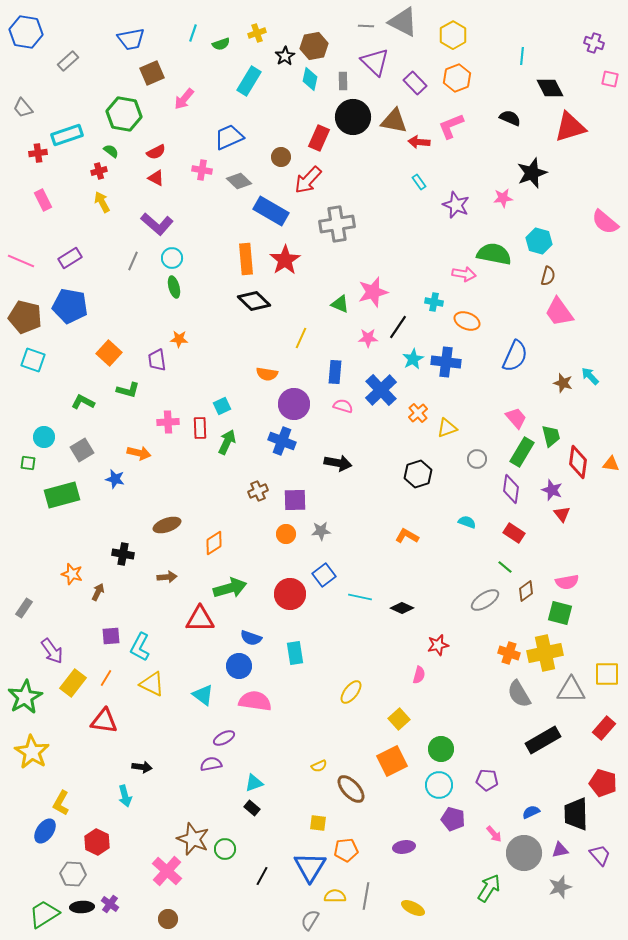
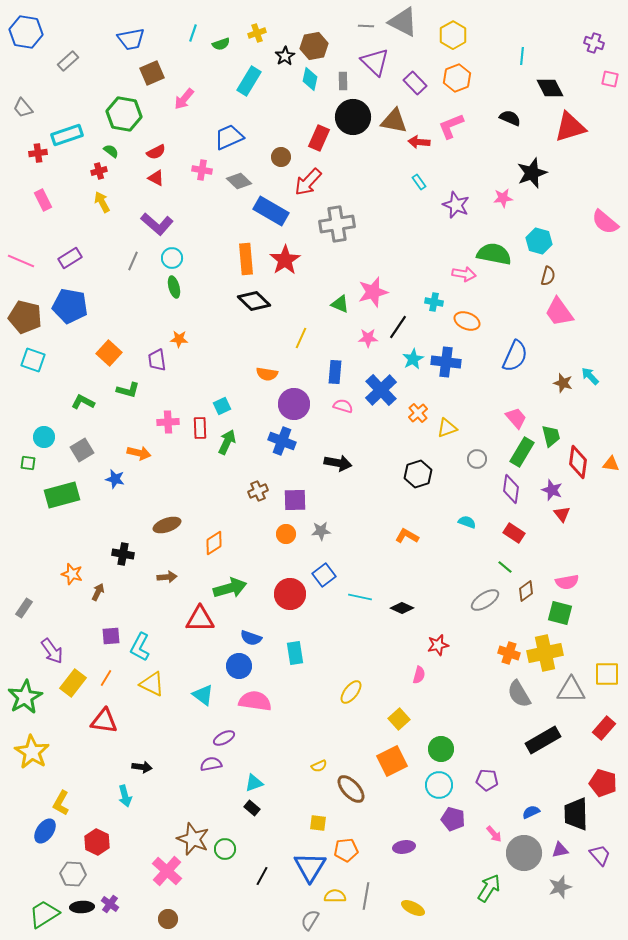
red arrow at (308, 180): moved 2 px down
